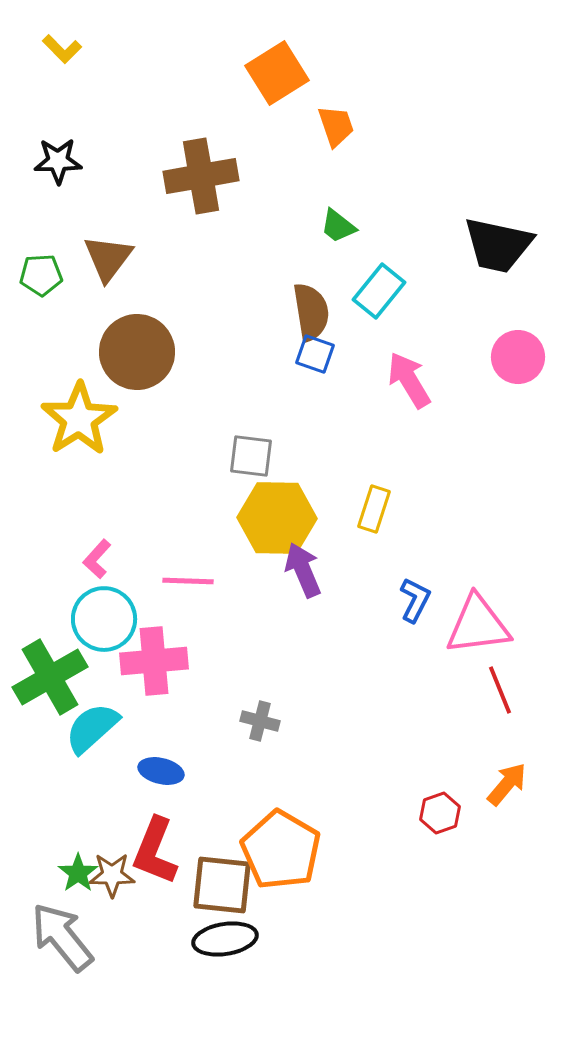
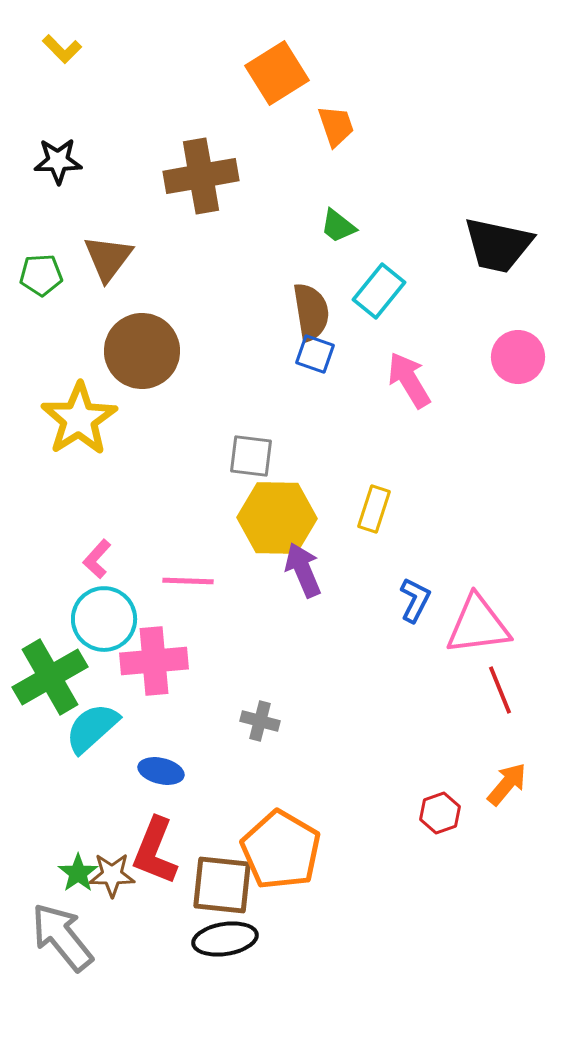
brown circle: moved 5 px right, 1 px up
